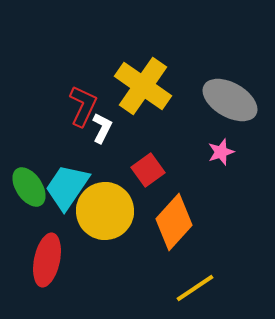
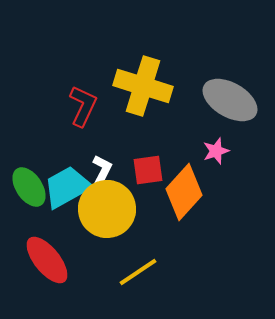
yellow cross: rotated 18 degrees counterclockwise
white L-shape: moved 42 px down
pink star: moved 5 px left, 1 px up
red square: rotated 28 degrees clockwise
cyan trapezoid: rotated 27 degrees clockwise
yellow circle: moved 2 px right, 2 px up
orange diamond: moved 10 px right, 30 px up
red ellipse: rotated 51 degrees counterclockwise
yellow line: moved 57 px left, 16 px up
